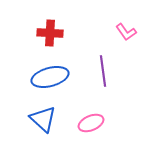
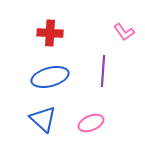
pink L-shape: moved 2 px left
purple line: rotated 12 degrees clockwise
